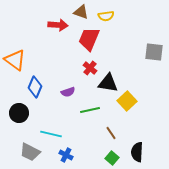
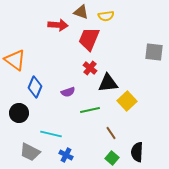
black triangle: rotated 15 degrees counterclockwise
